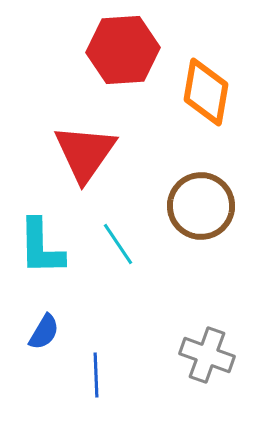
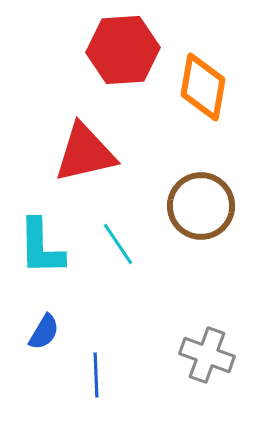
orange diamond: moved 3 px left, 5 px up
red triangle: rotated 42 degrees clockwise
